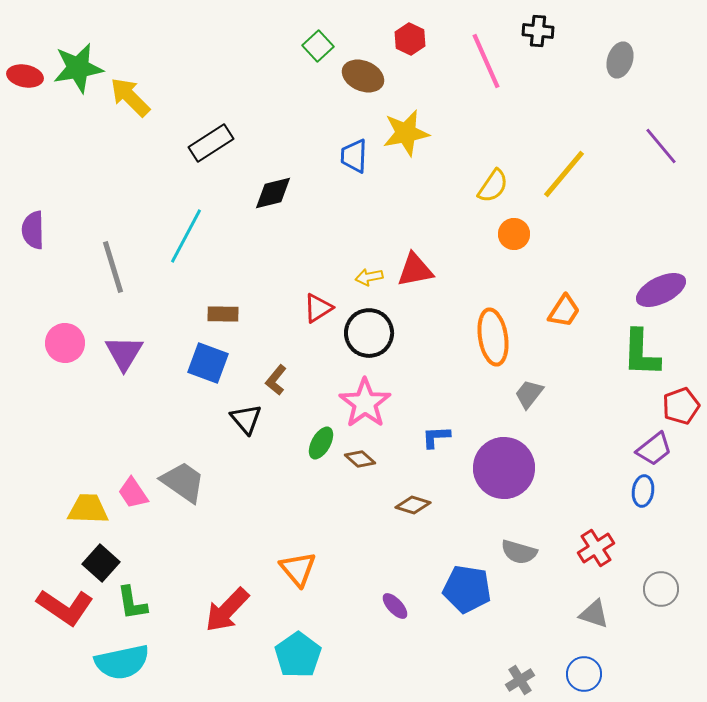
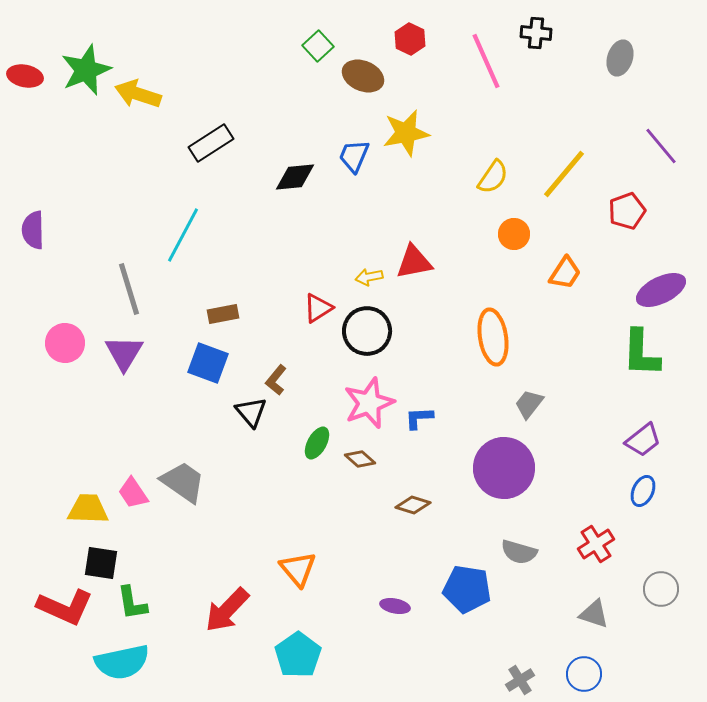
black cross at (538, 31): moved 2 px left, 2 px down
gray ellipse at (620, 60): moved 2 px up
green star at (78, 68): moved 8 px right, 2 px down; rotated 12 degrees counterclockwise
yellow arrow at (130, 97): moved 8 px right, 3 px up; rotated 27 degrees counterclockwise
blue trapezoid at (354, 156): rotated 21 degrees clockwise
yellow semicircle at (493, 186): moved 9 px up
black diamond at (273, 193): moved 22 px right, 16 px up; rotated 9 degrees clockwise
cyan line at (186, 236): moved 3 px left, 1 px up
gray line at (113, 267): moved 16 px right, 22 px down
red triangle at (415, 270): moved 1 px left, 8 px up
orange trapezoid at (564, 311): moved 1 px right, 38 px up
brown rectangle at (223, 314): rotated 12 degrees counterclockwise
black circle at (369, 333): moved 2 px left, 2 px up
gray trapezoid at (529, 394): moved 10 px down
pink star at (365, 403): moved 4 px right; rotated 15 degrees clockwise
red pentagon at (681, 406): moved 54 px left, 195 px up
black triangle at (246, 419): moved 5 px right, 7 px up
blue L-shape at (436, 437): moved 17 px left, 19 px up
green ellipse at (321, 443): moved 4 px left
purple trapezoid at (654, 449): moved 11 px left, 9 px up
blue ellipse at (643, 491): rotated 16 degrees clockwise
red cross at (596, 548): moved 4 px up
black square at (101, 563): rotated 33 degrees counterclockwise
purple ellipse at (395, 606): rotated 36 degrees counterclockwise
red L-shape at (65, 607): rotated 10 degrees counterclockwise
